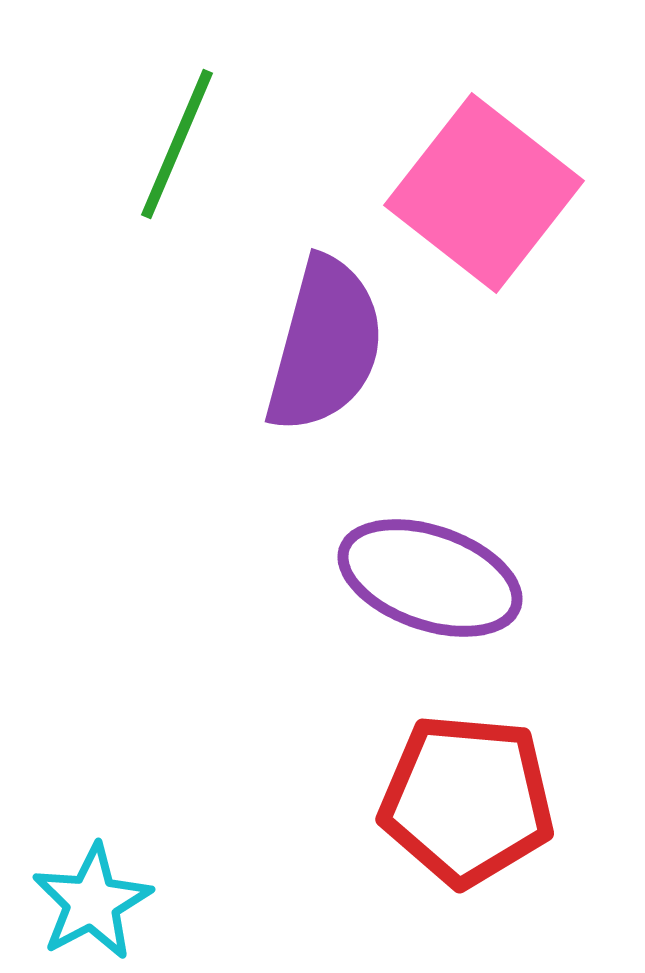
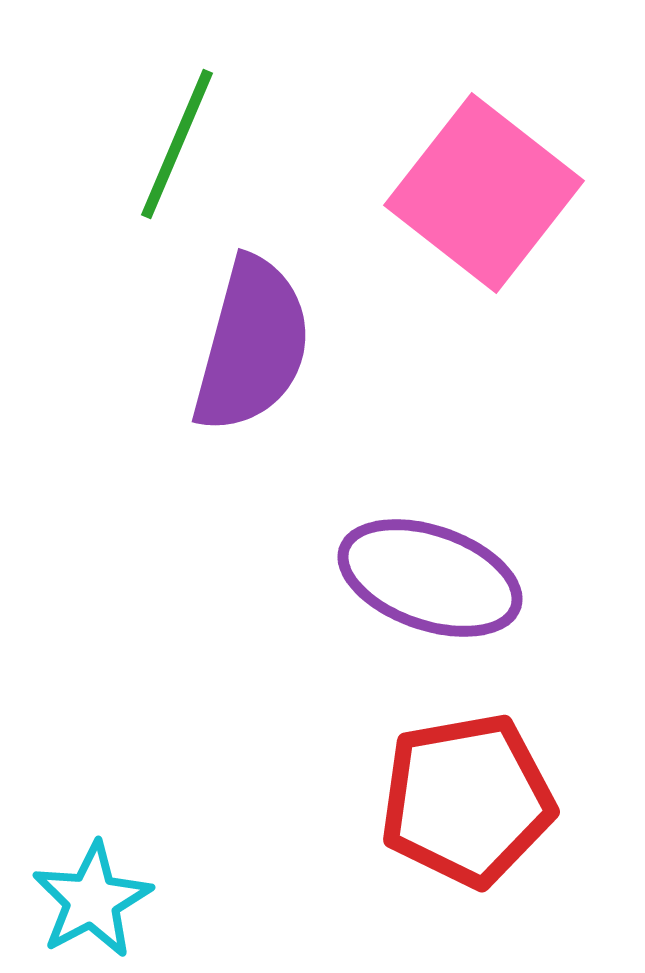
purple semicircle: moved 73 px left
red pentagon: rotated 15 degrees counterclockwise
cyan star: moved 2 px up
